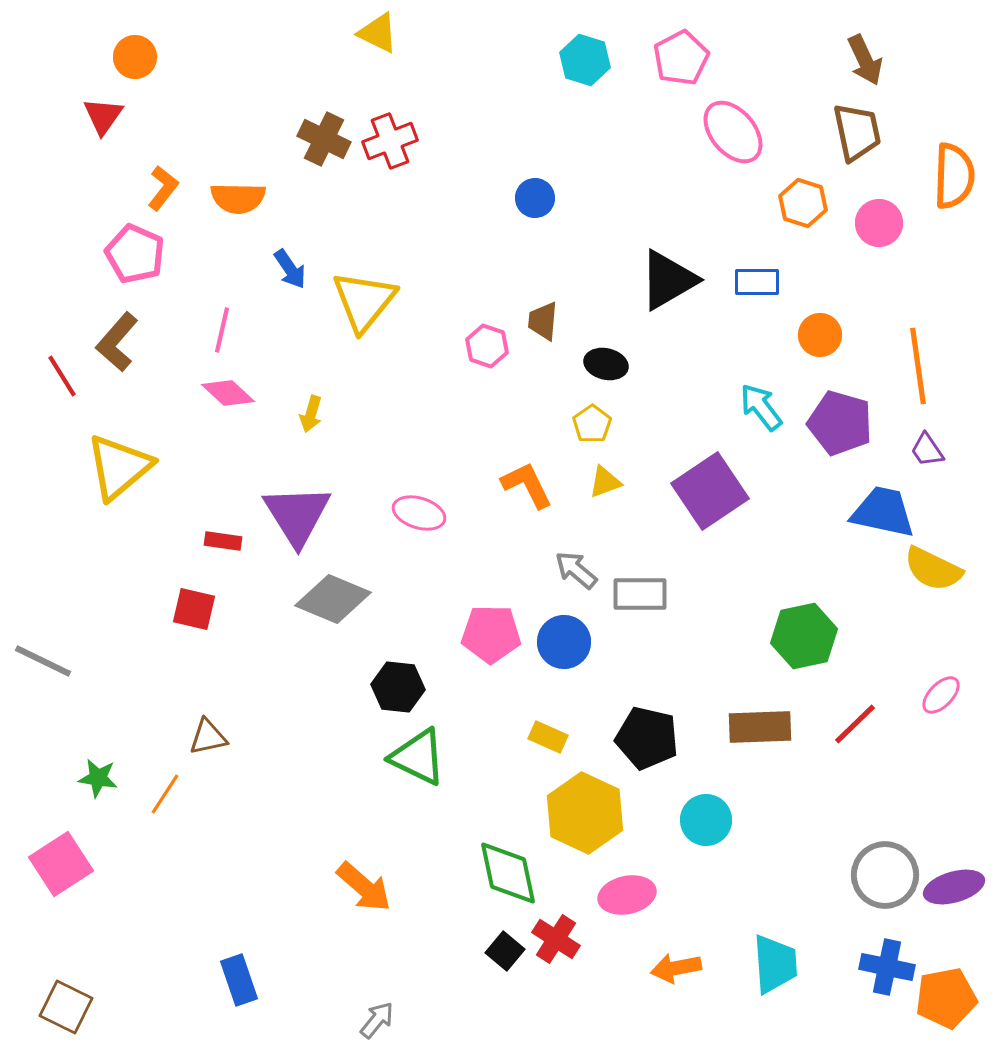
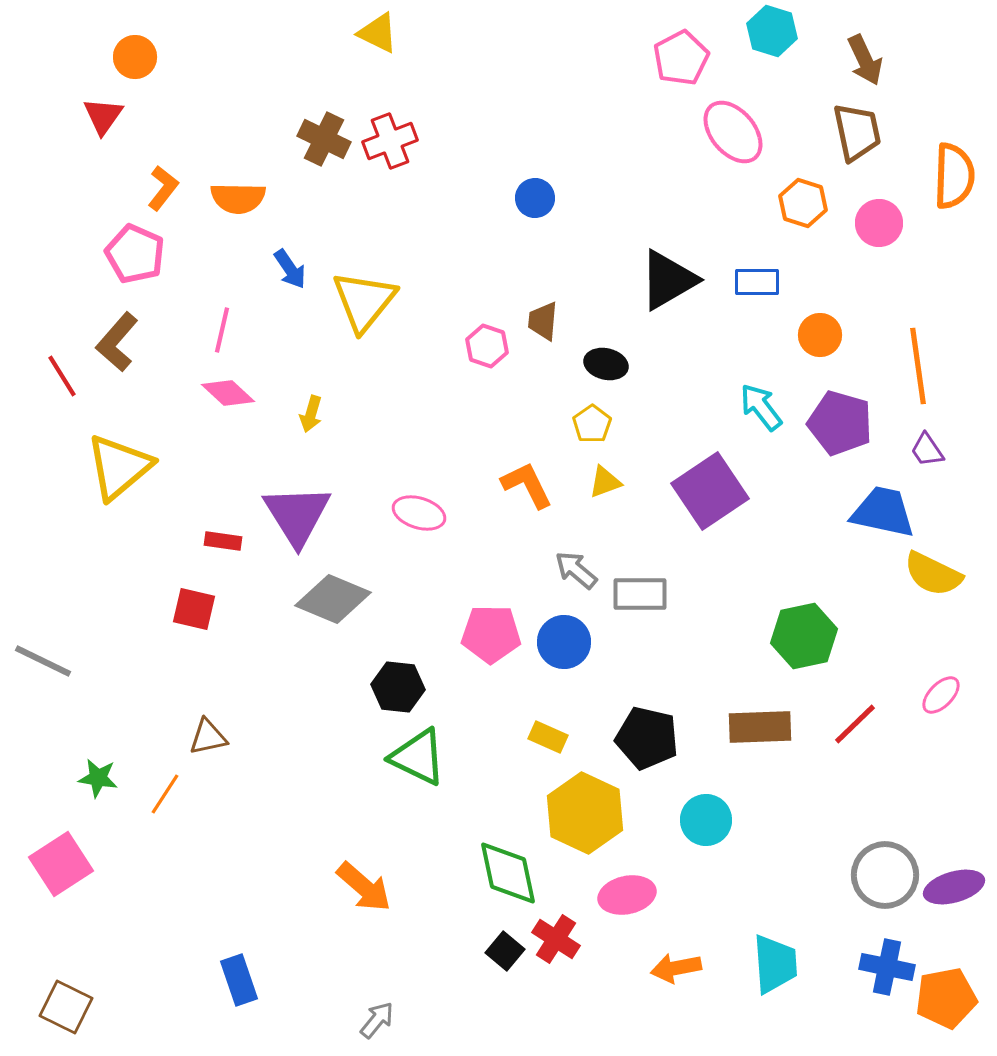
cyan hexagon at (585, 60): moved 187 px right, 29 px up
yellow semicircle at (933, 569): moved 5 px down
